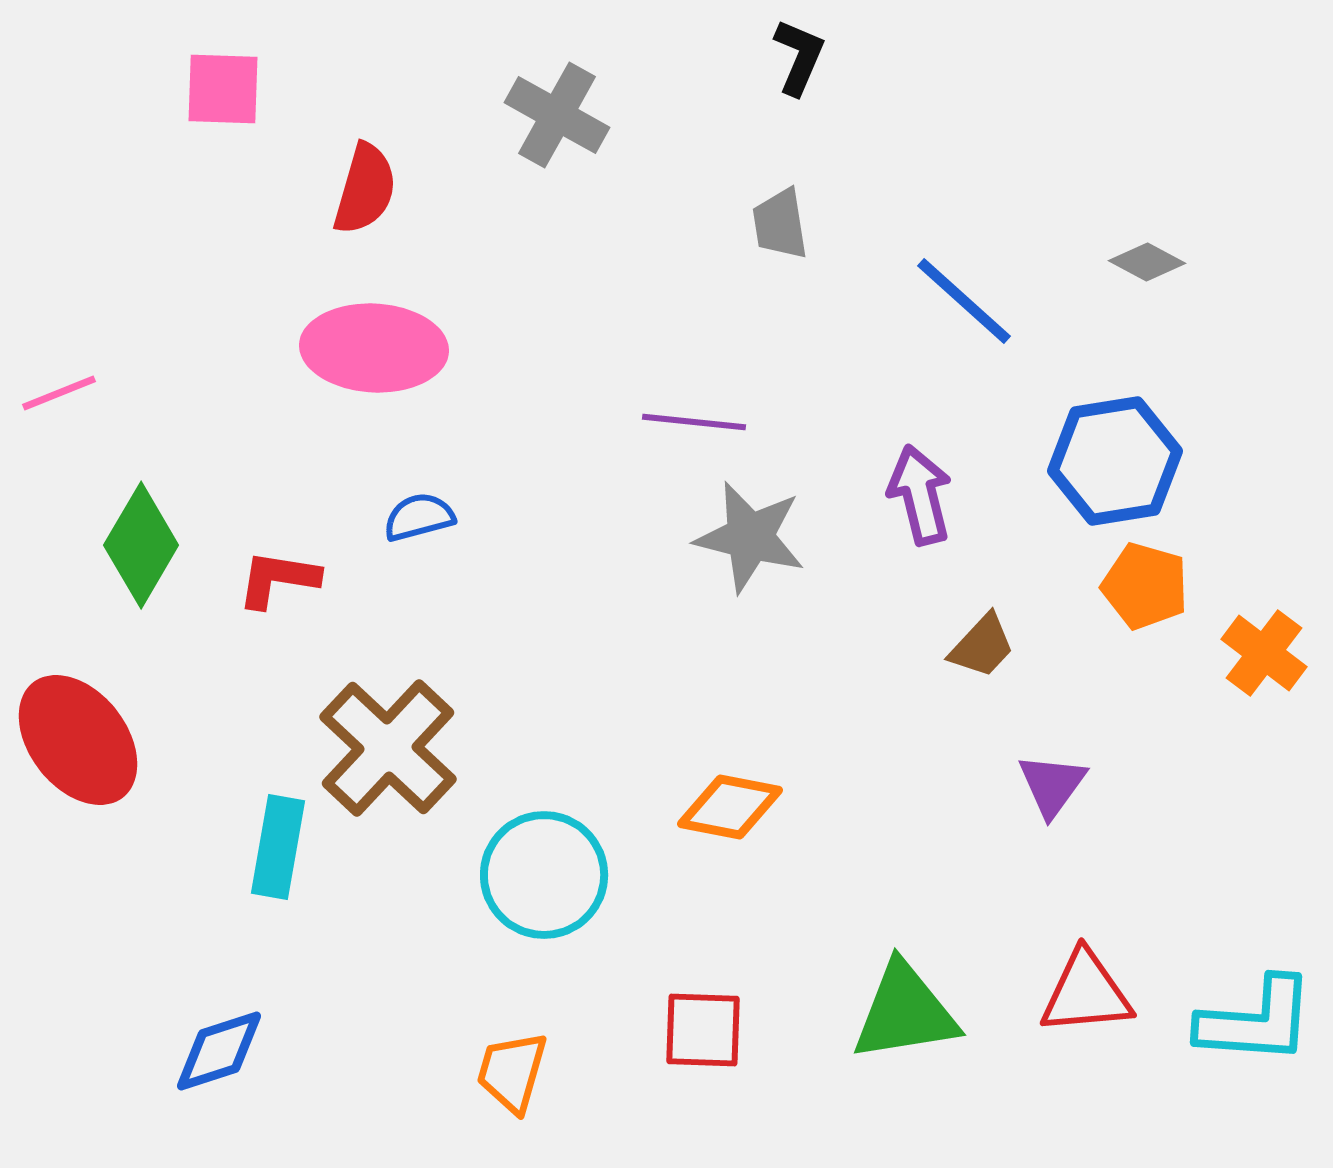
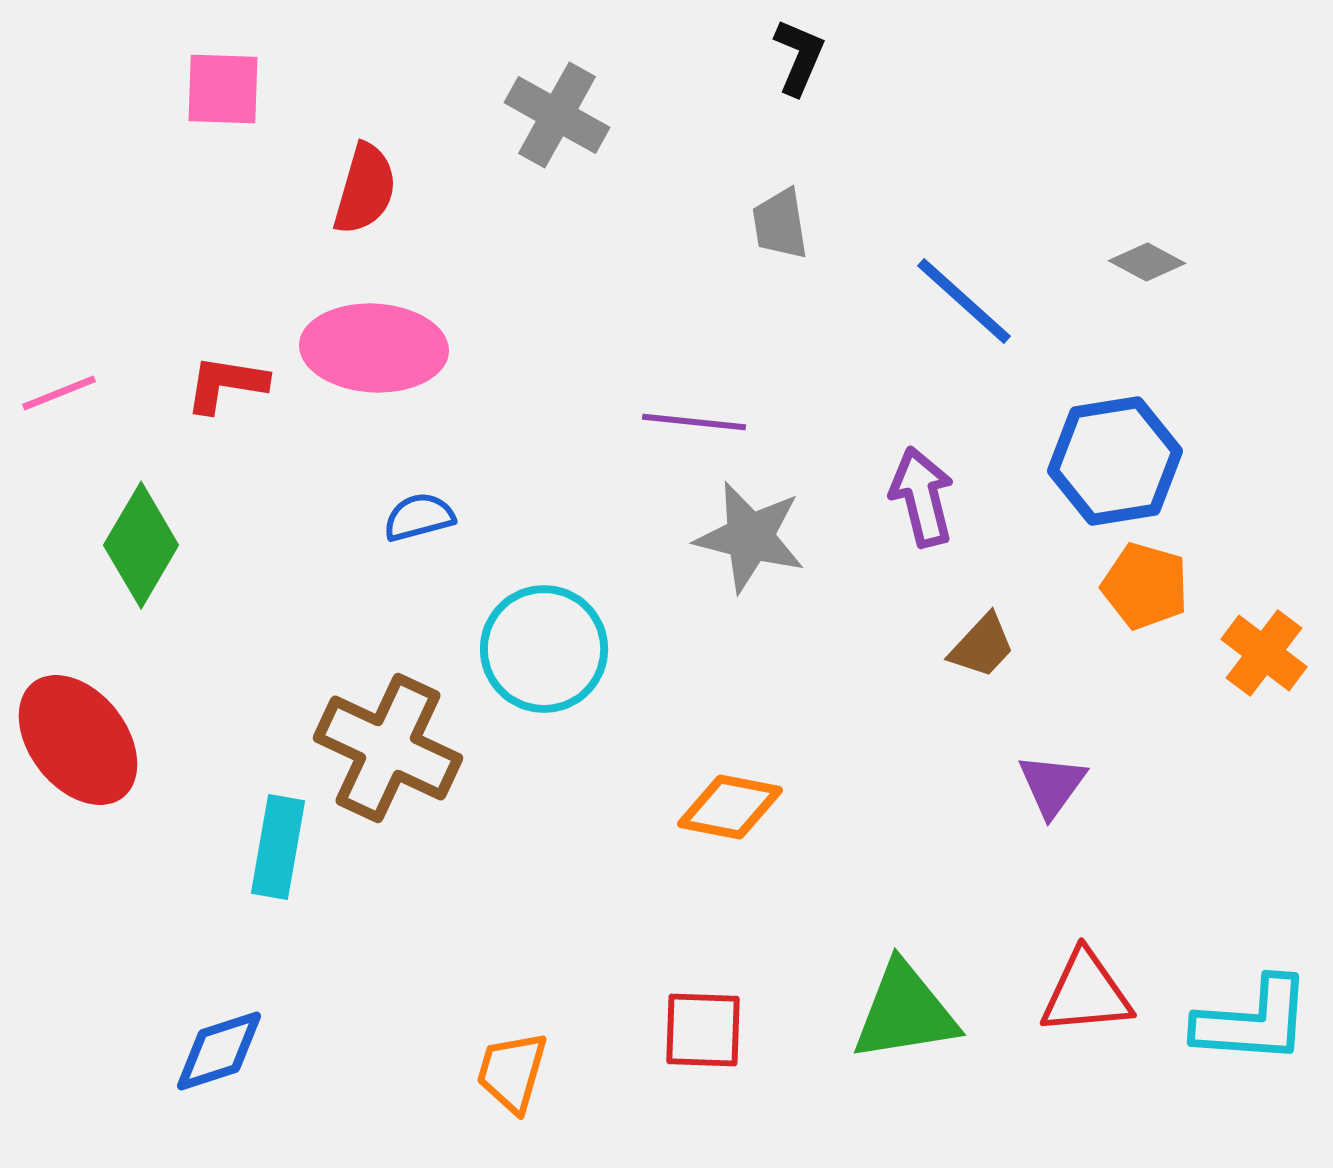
purple arrow: moved 2 px right, 2 px down
red L-shape: moved 52 px left, 195 px up
brown cross: rotated 18 degrees counterclockwise
cyan circle: moved 226 px up
cyan L-shape: moved 3 px left
